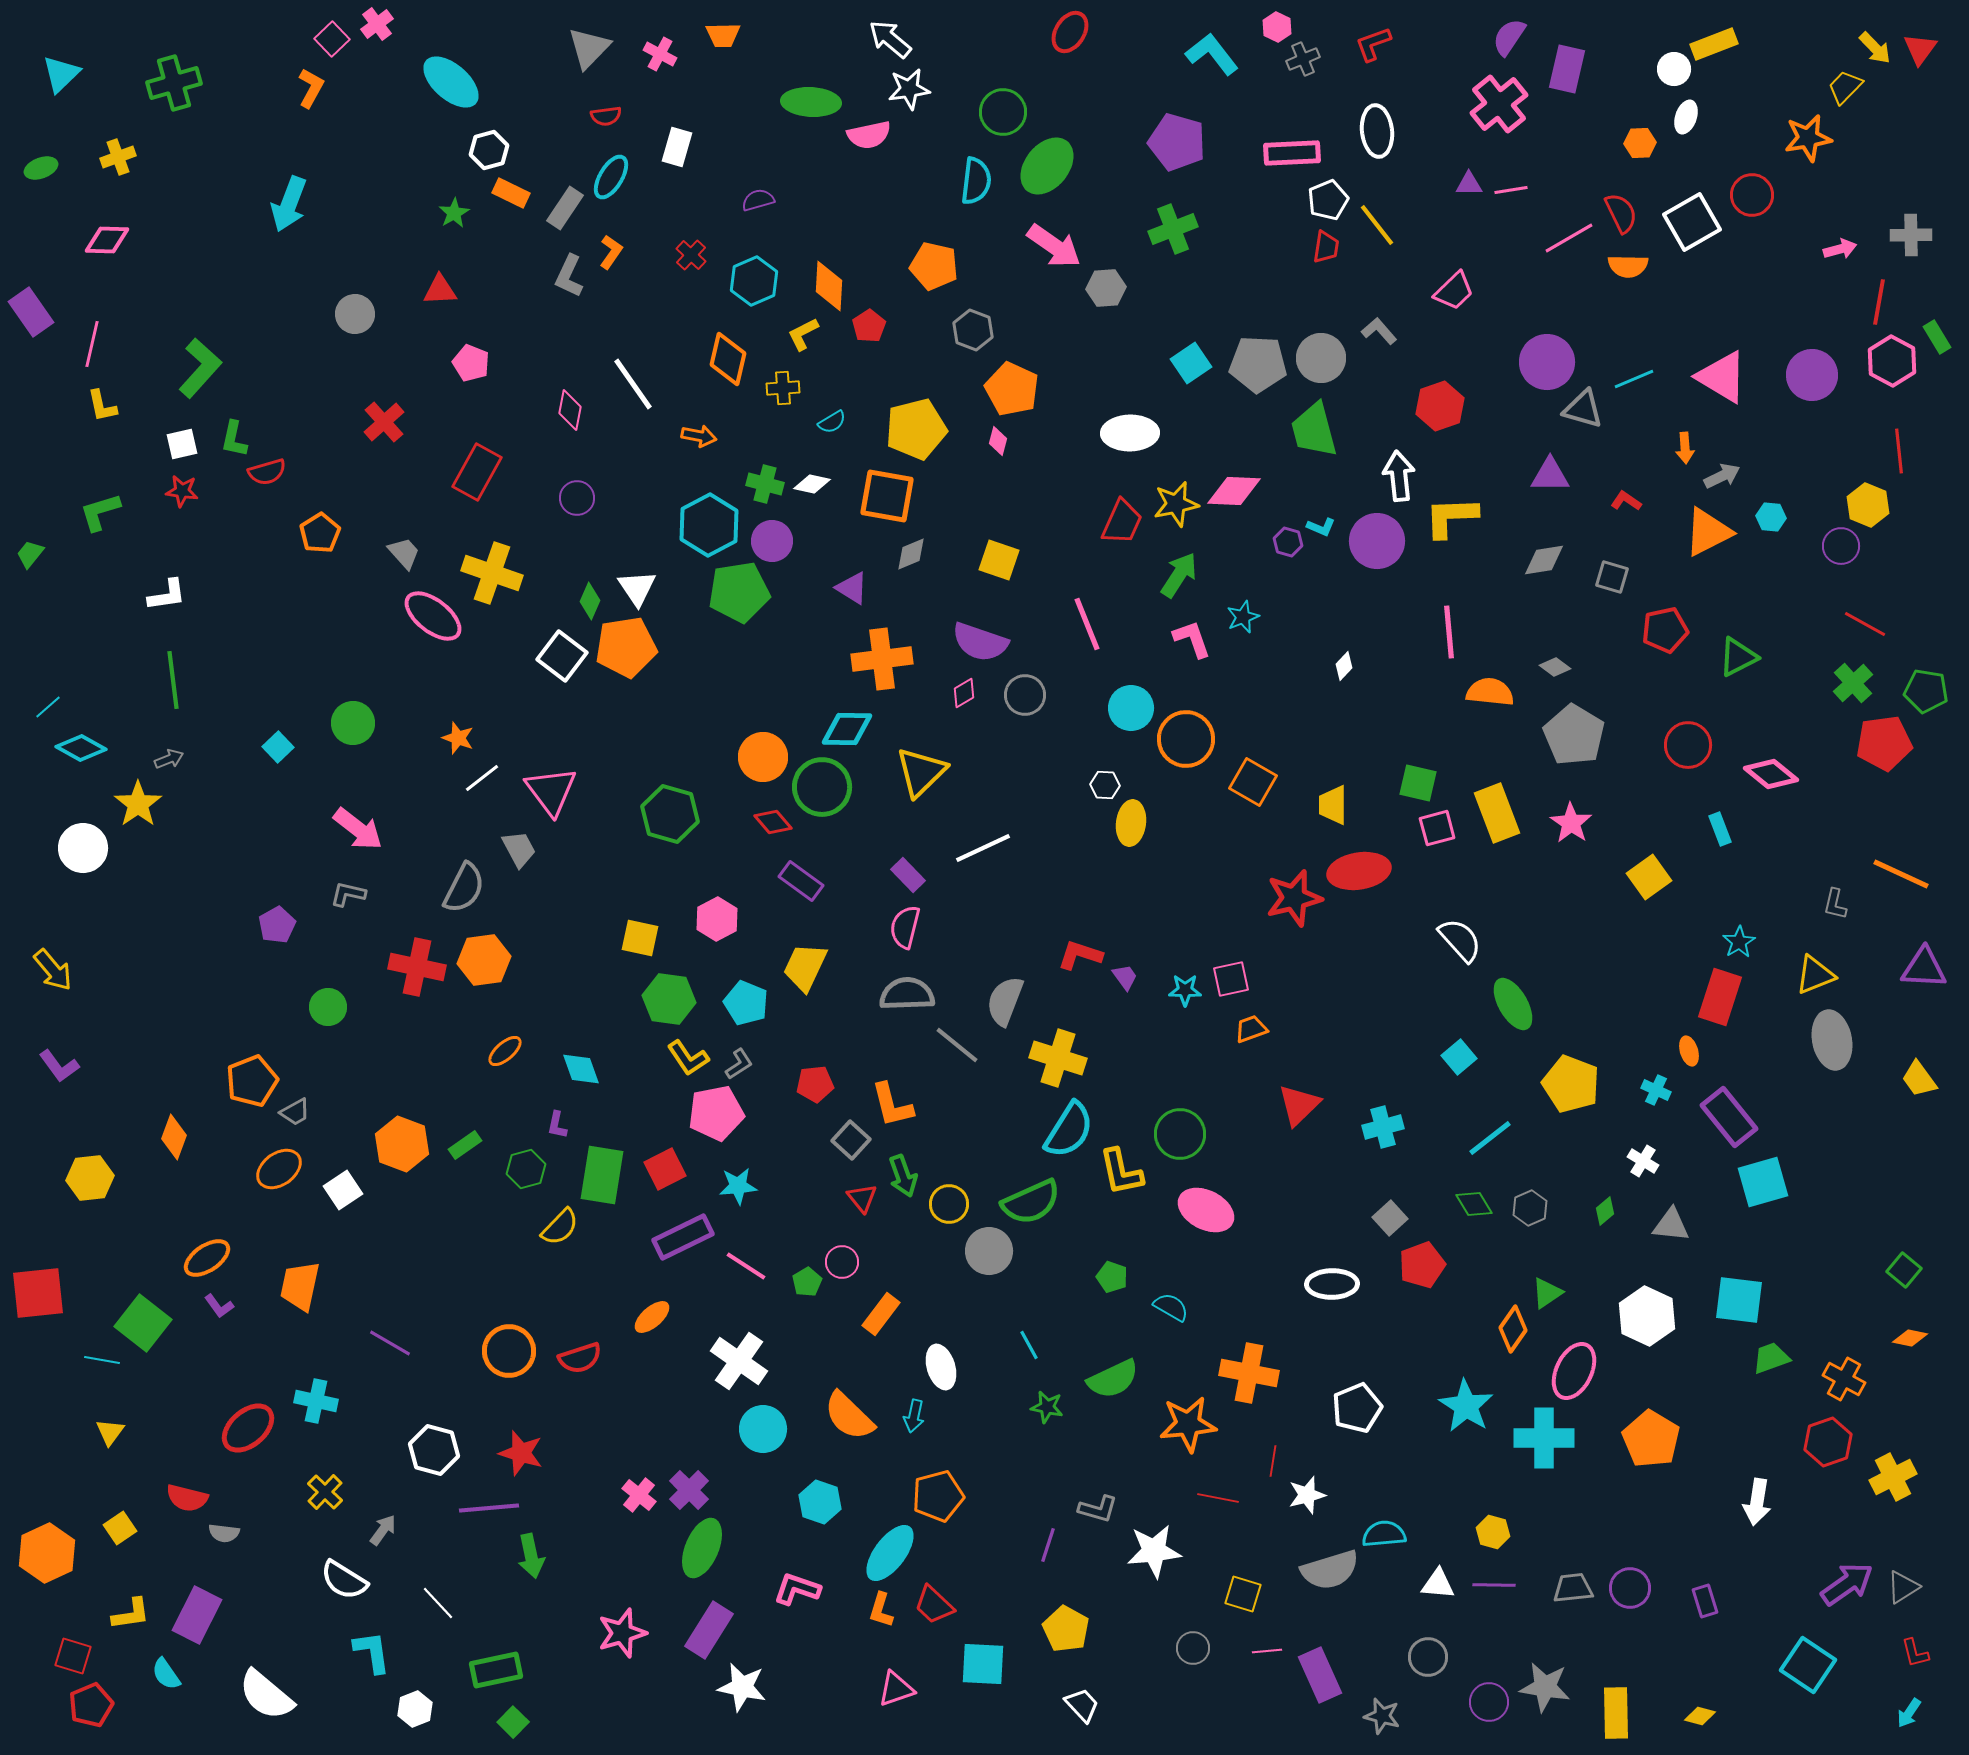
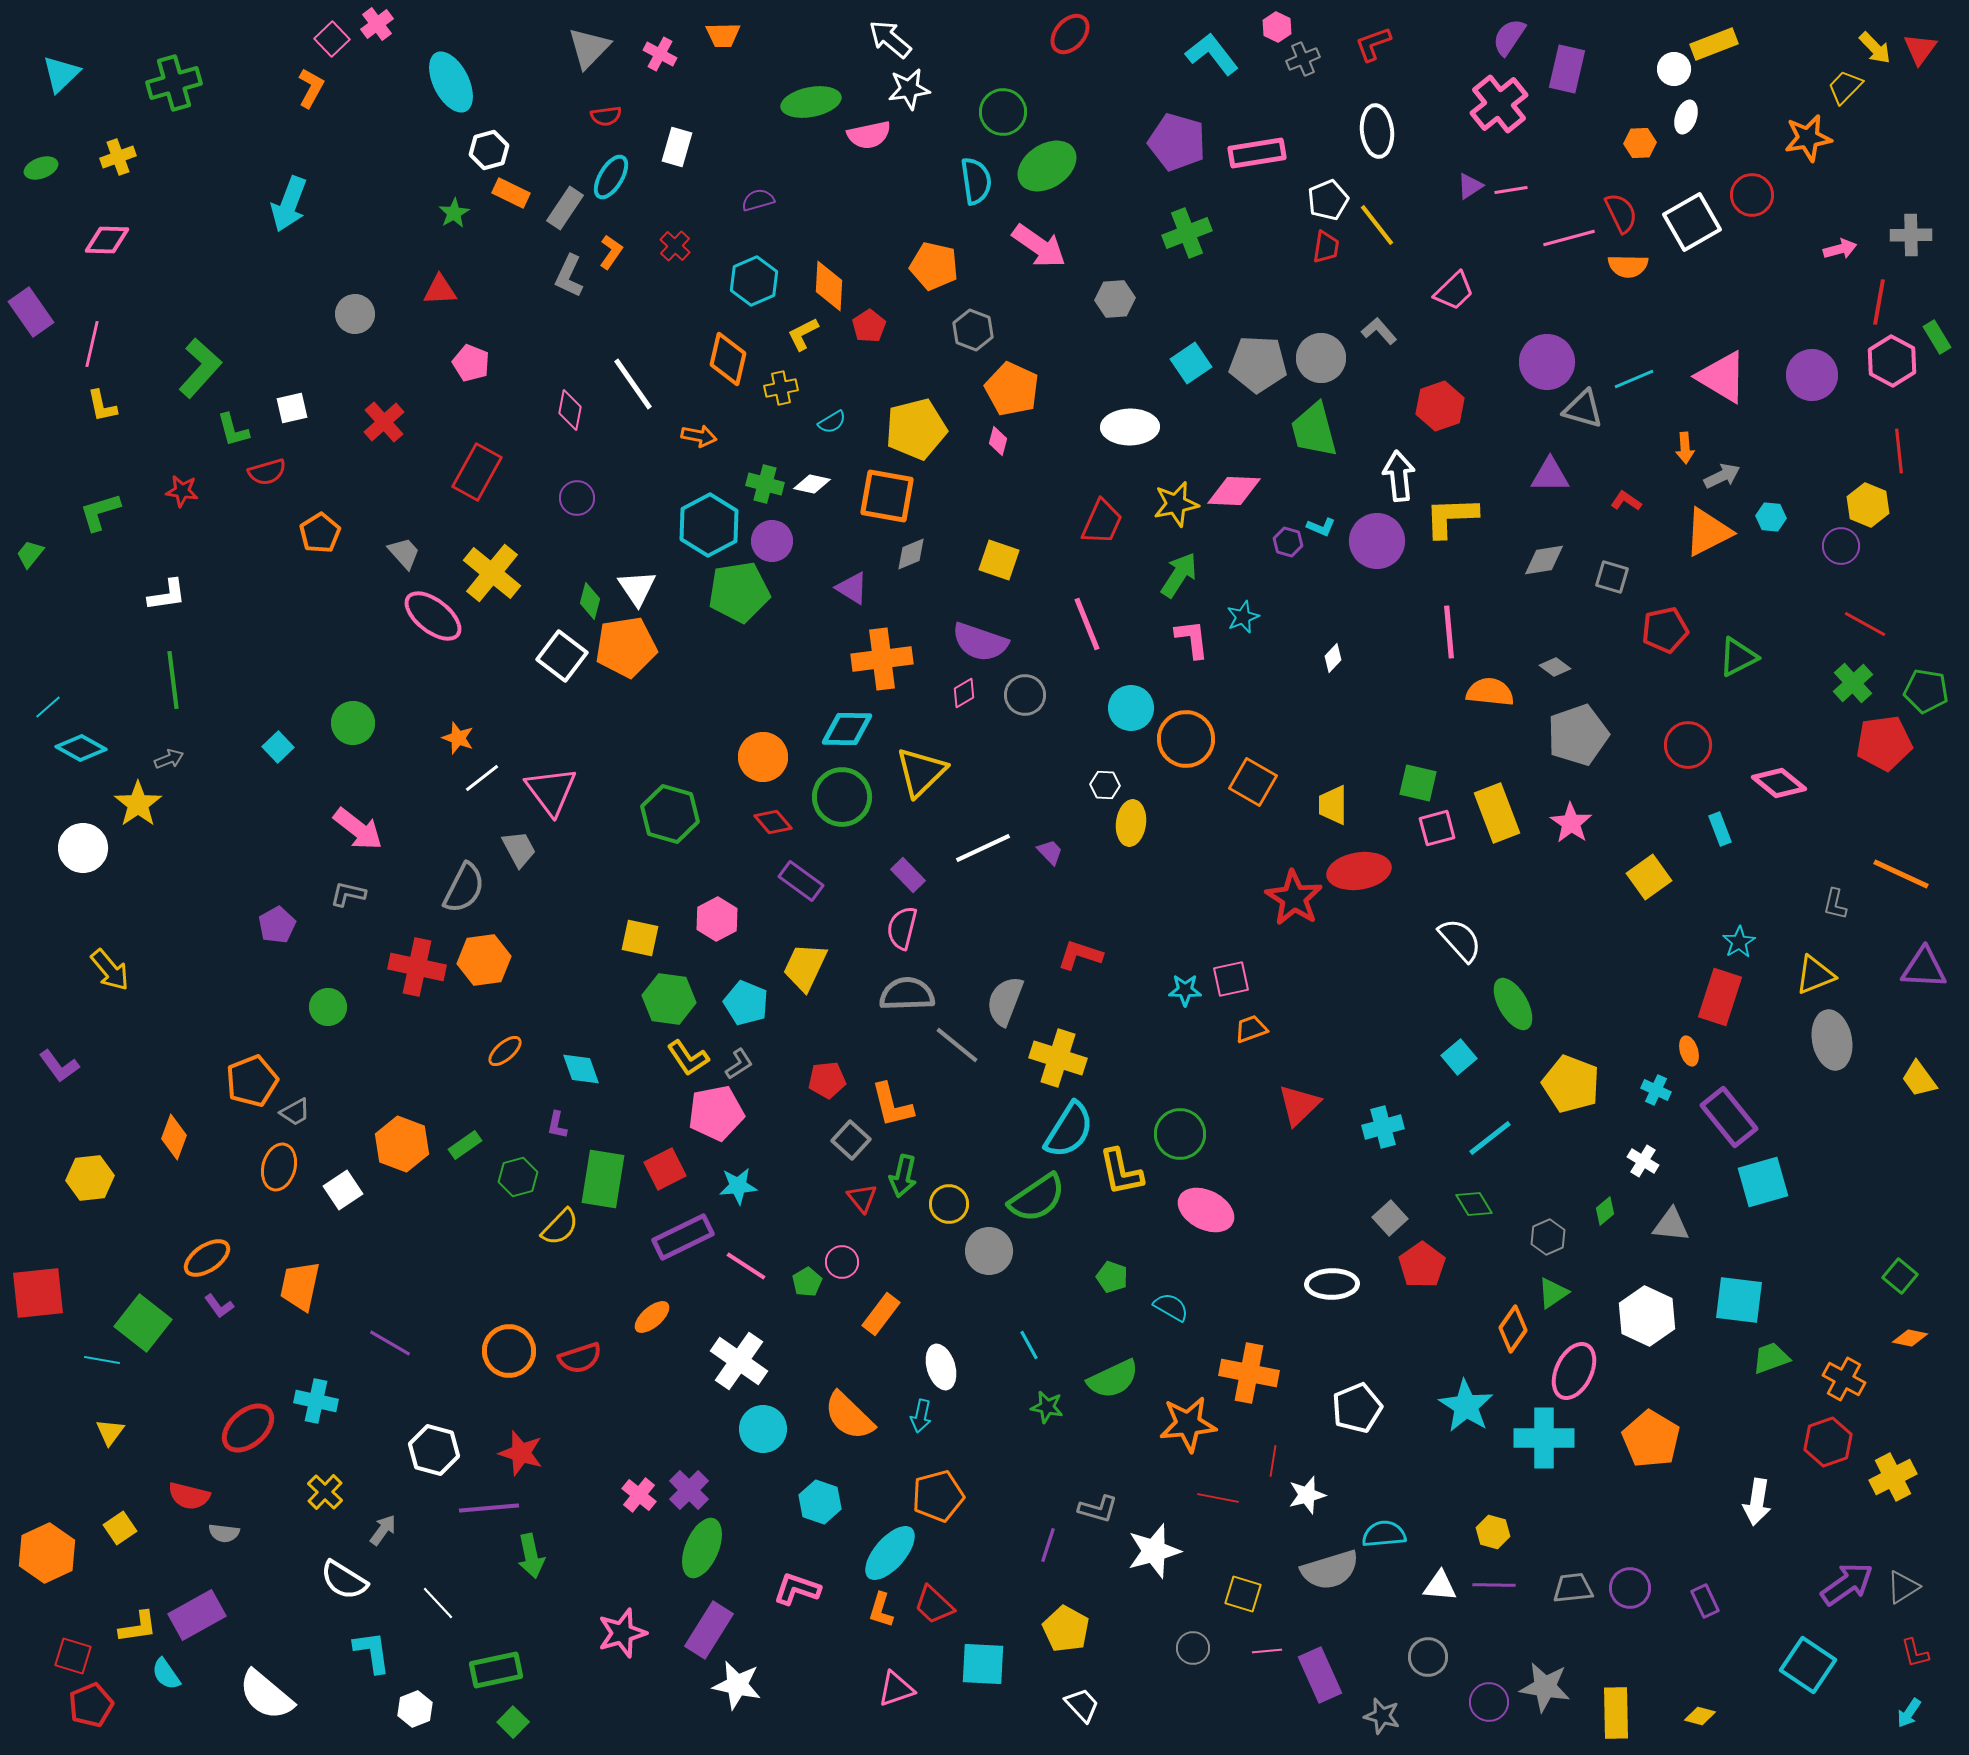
red ellipse at (1070, 32): moved 2 px down; rotated 9 degrees clockwise
cyan ellipse at (451, 82): rotated 22 degrees clockwise
green ellipse at (811, 102): rotated 14 degrees counterclockwise
pink rectangle at (1292, 153): moved 35 px left; rotated 6 degrees counterclockwise
green ellipse at (1047, 166): rotated 18 degrees clockwise
cyan semicircle at (976, 181): rotated 15 degrees counterclockwise
purple triangle at (1469, 184): moved 1 px right, 2 px down; rotated 32 degrees counterclockwise
green cross at (1173, 229): moved 14 px right, 4 px down
pink line at (1569, 238): rotated 15 degrees clockwise
pink arrow at (1054, 246): moved 15 px left
red cross at (691, 255): moved 16 px left, 9 px up
gray hexagon at (1106, 288): moved 9 px right, 11 px down
yellow cross at (783, 388): moved 2 px left; rotated 8 degrees counterclockwise
white ellipse at (1130, 433): moved 6 px up
green L-shape at (234, 439): moved 1 px left, 9 px up; rotated 27 degrees counterclockwise
white square at (182, 444): moved 110 px right, 36 px up
red trapezoid at (1122, 522): moved 20 px left
yellow cross at (492, 573): rotated 20 degrees clockwise
green diamond at (590, 601): rotated 9 degrees counterclockwise
pink L-shape at (1192, 639): rotated 12 degrees clockwise
white diamond at (1344, 666): moved 11 px left, 8 px up
gray pentagon at (1574, 735): moved 4 px right; rotated 22 degrees clockwise
pink diamond at (1771, 774): moved 8 px right, 9 px down
green circle at (822, 787): moved 20 px right, 10 px down
red star at (1294, 898): rotated 26 degrees counterclockwise
pink semicircle at (905, 927): moved 3 px left, 1 px down
yellow arrow at (53, 970): moved 57 px right
purple trapezoid at (1125, 977): moved 75 px left, 125 px up; rotated 8 degrees counterclockwise
red pentagon at (815, 1084): moved 12 px right, 4 px up
orange ellipse at (279, 1169): moved 2 px up; rotated 39 degrees counterclockwise
green hexagon at (526, 1169): moved 8 px left, 8 px down
green rectangle at (602, 1175): moved 1 px right, 4 px down
green arrow at (903, 1176): rotated 33 degrees clockwise
green semicircle at (1031, 1202): moved 6 px right, 4 px up; rotated 10 degrees counterclockwise
gray hexagon at (1530, 1208): moved 18 px right, 29 px down
red pentagon at (1422, 1265): rotated 15 degrees counterclockwise
green square at (1904, 1270): moved 4 px left, 6 px down
green triangle at (1547, 1293): moved 6 px right
cyan arrow at (914, 1416): moved 7 px right
red semicircle at (187, 1498): moved 2 px right, 2 px up
white star at (1154, 1551): rotated 10 degrees counterclockwise
cyan ellipse at (890, 1553): rotated 4 degrees clockwise
white triangle at (1438, 1584): moved 2 px right, 2 px down
purple rectangle at (1705, 1601): rotated 8 degrees counterclockwise
yellow L-shape at (131, 1614): moved 7 px right, 13 px down
purple rectangle at (197, 1615): rotated 34 degrees clockwise
white star at (742, 1687): moved 5 px left, 2 px up
